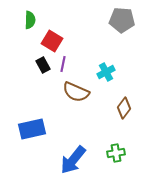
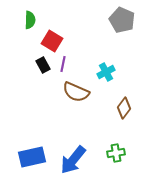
gray pentagon: rotated 20 degrees clockwise
blue rectangle: moved 28 px down
